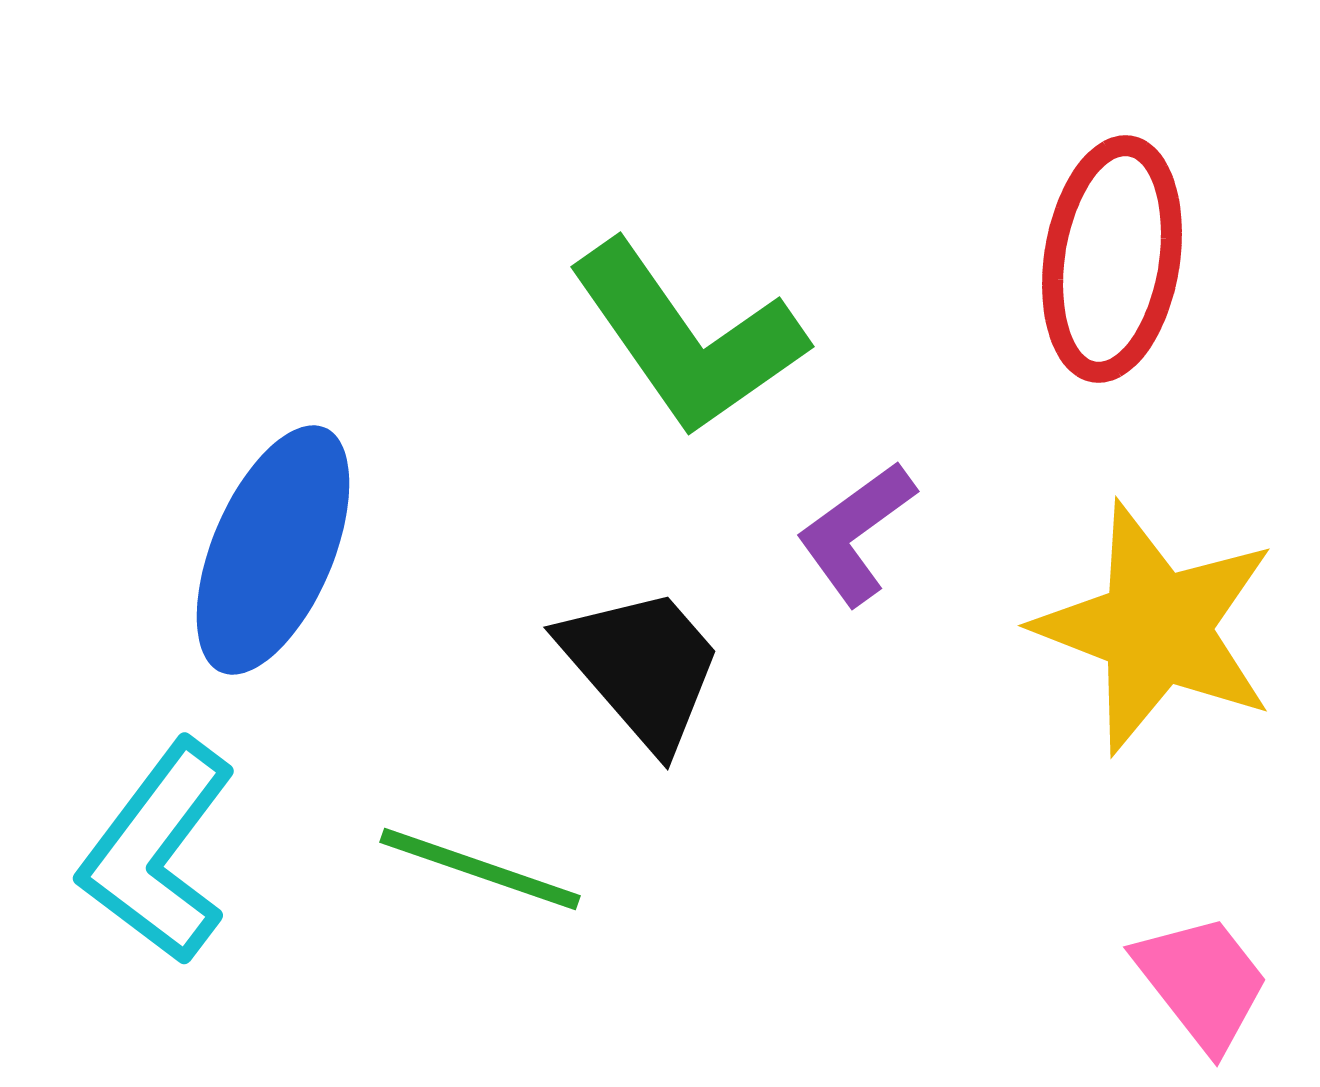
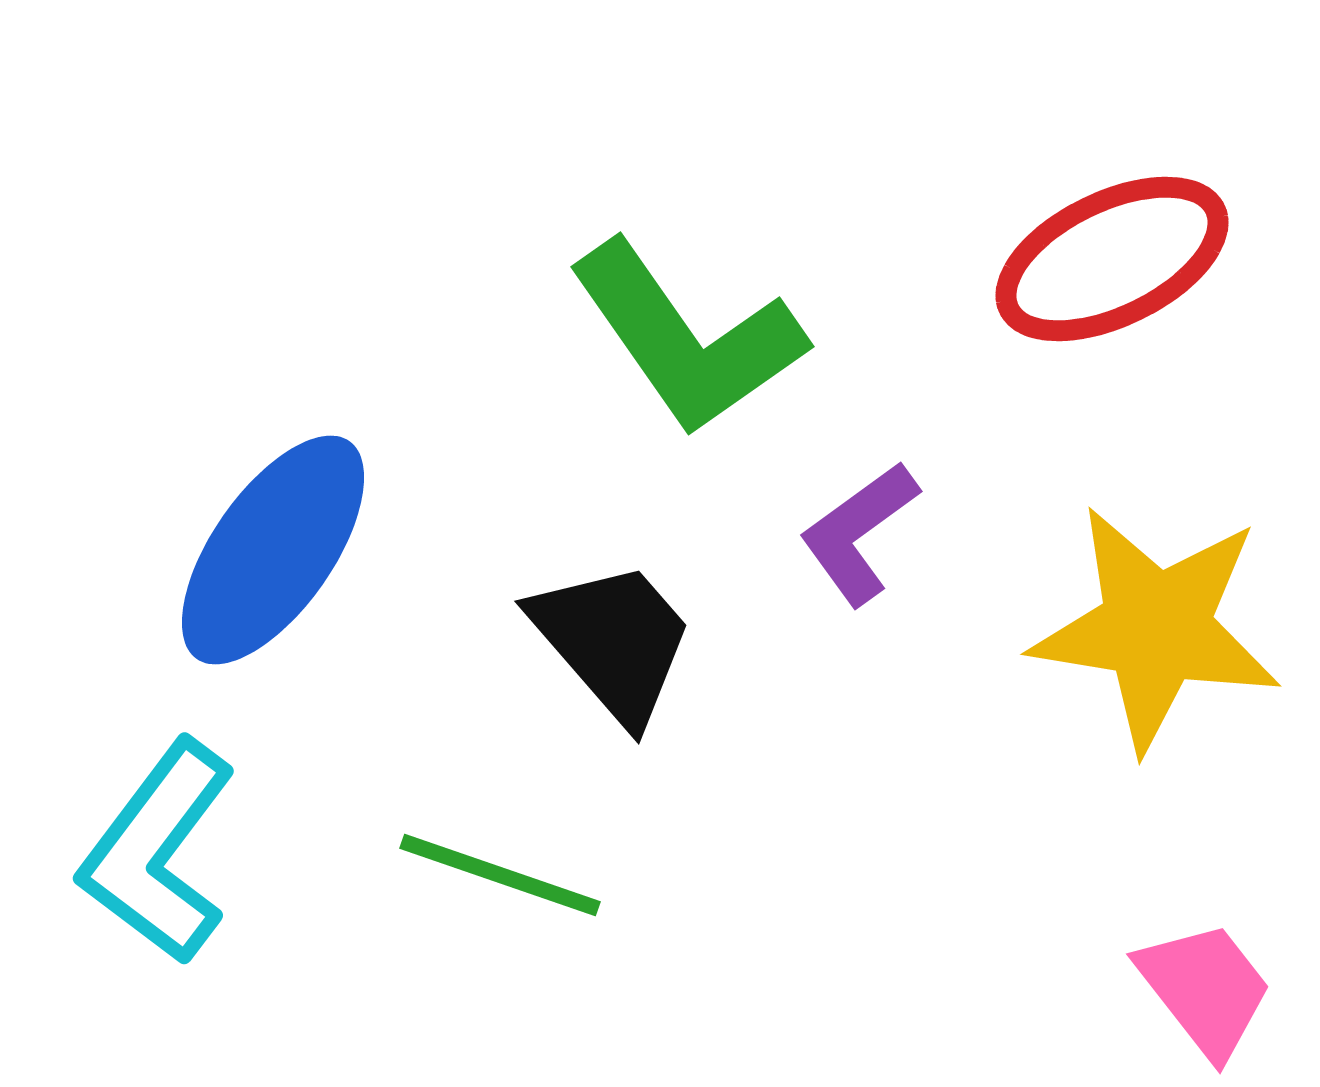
red ellipse: rotated 55 degrees clockwise
purple L-shape: moved 3 px right
blue ellipse: rotated 12 degrees clockwise
yellow star: rotated 12 degrees counterclockwise
black trapezoid: moved 29 px left, 26 px up
green line: moved 20 px right, 6 px down
pink trapezoid: moved 3 px right, 7 px down
